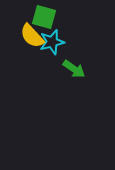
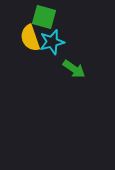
yellow semicircle: moved 2 px left, 2 px down; rotated 24 degrees clockwise
